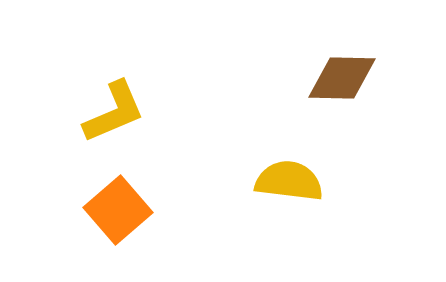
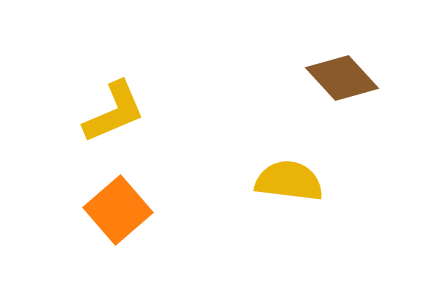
brown diamond: rotated 46 degrees clockwise
